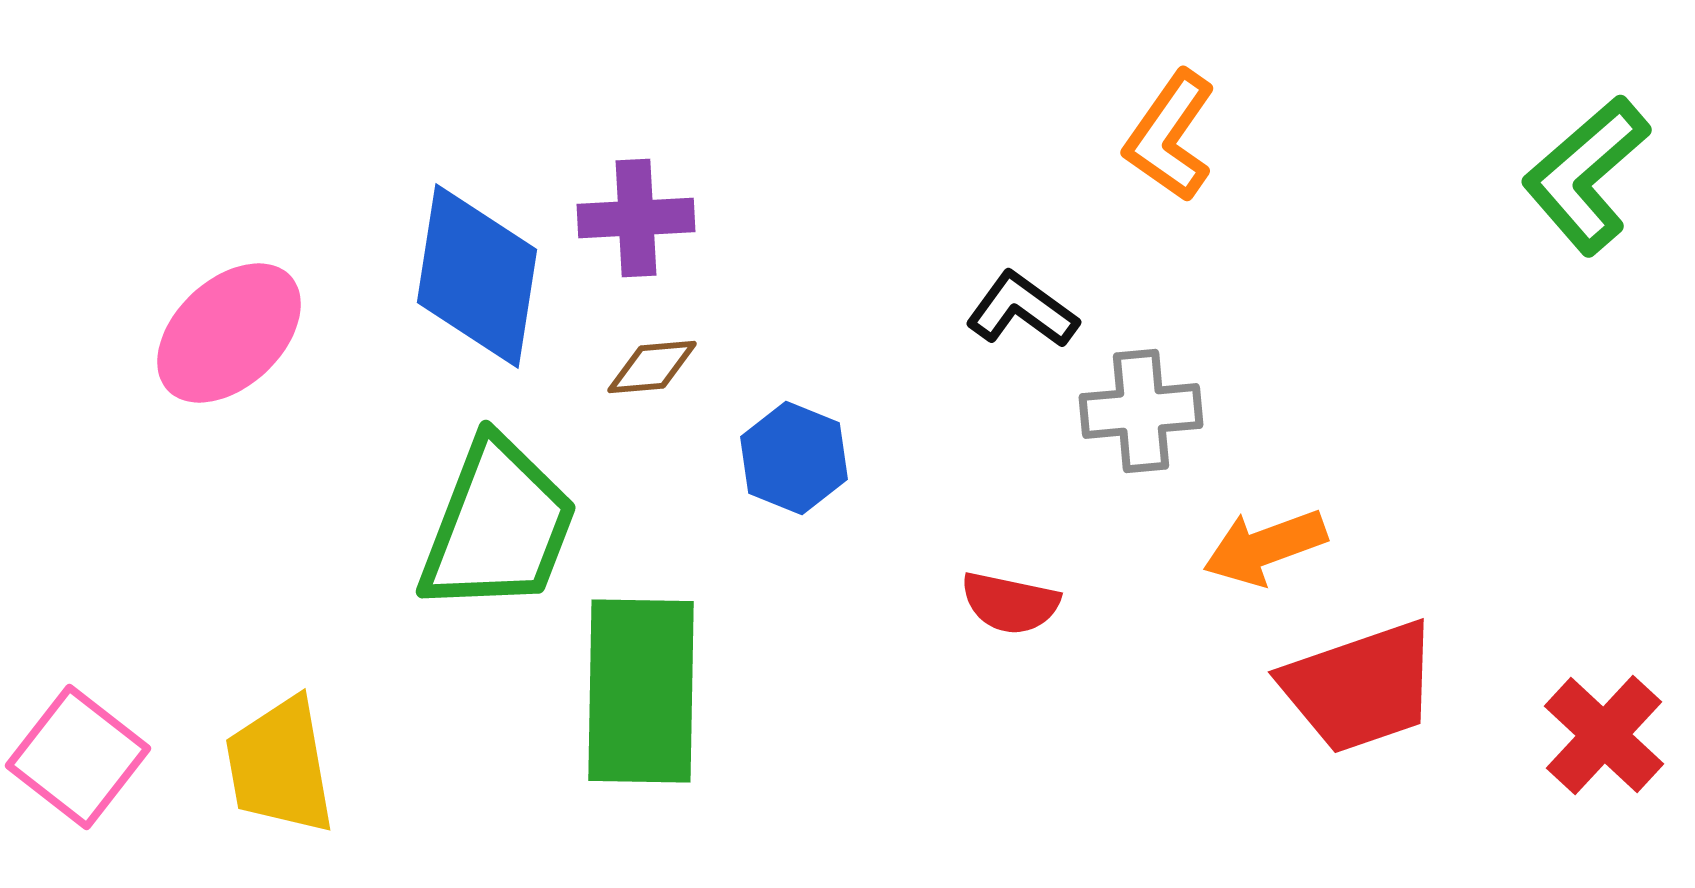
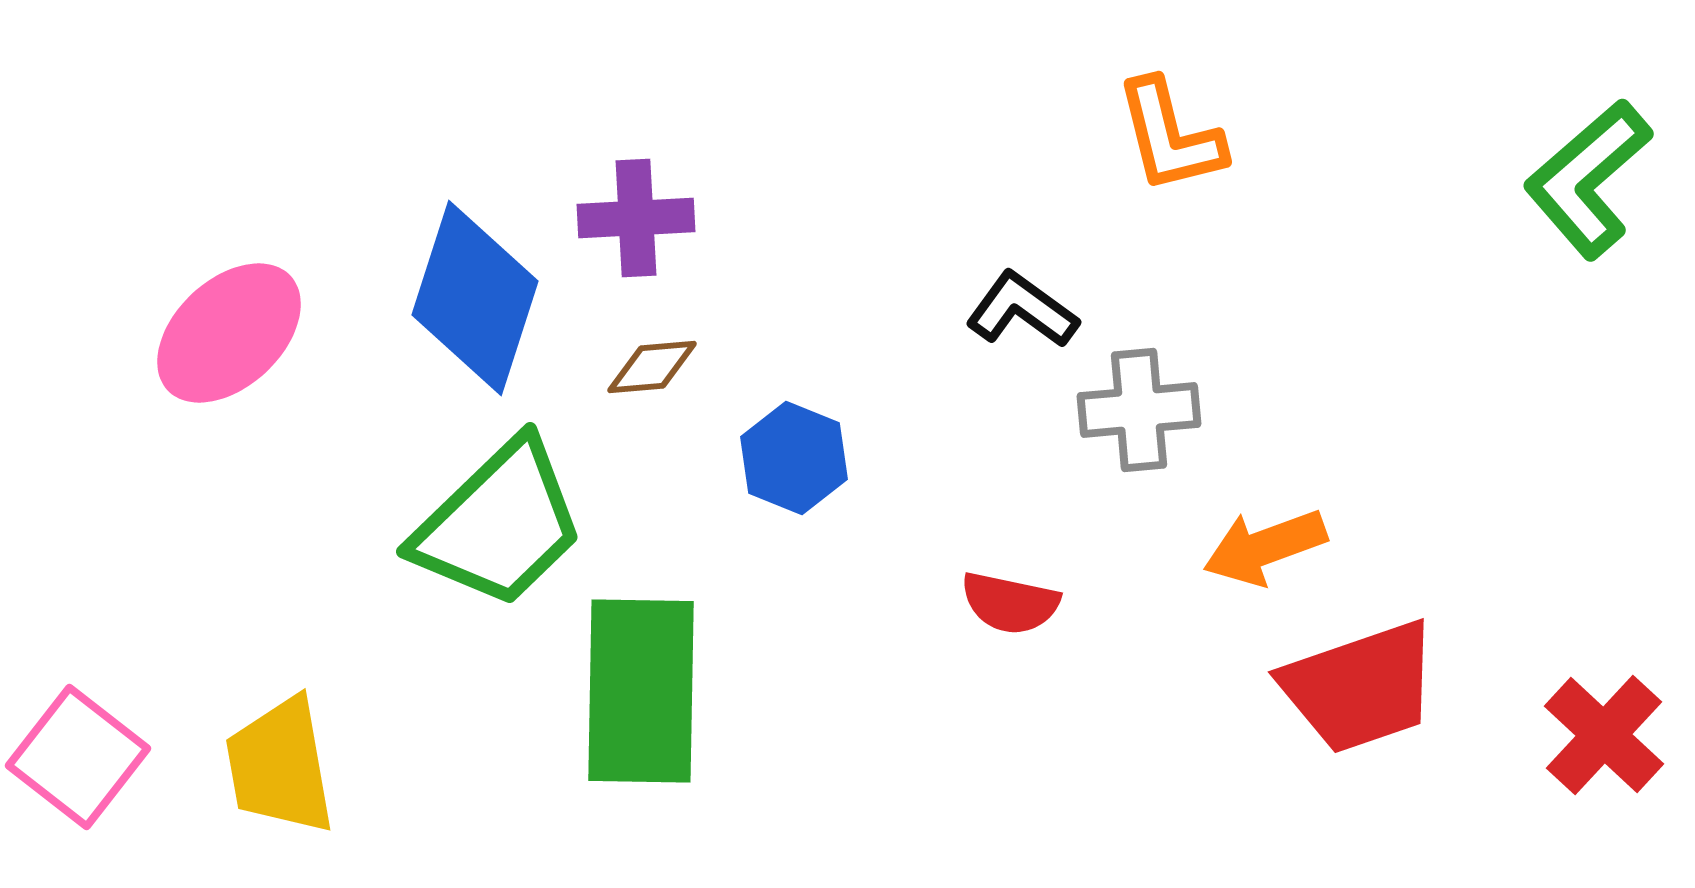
orange L-shape: rotated 49 degrees counterclockwise
green L-shape: moved 2 px right, 4 px down
blue diamond: moved 2 px left, 22 px down; rotated 9 degrees clockwise
gray cross: moved 2 px left, 1 px up
green trapezoid: moved 1 px right, 2 px up; rotated 25 degrees clockwise
